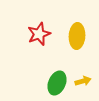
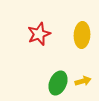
yellow ellipse: moved 5 px right, 1 px up
green ellipse: moved 1 px right
